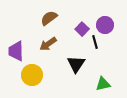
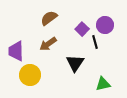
black triangle: moved 1 px left, 1 px up
yellow circle: moved 2 px left
